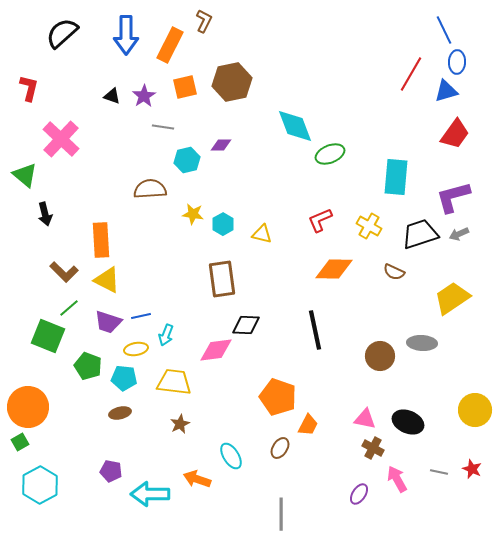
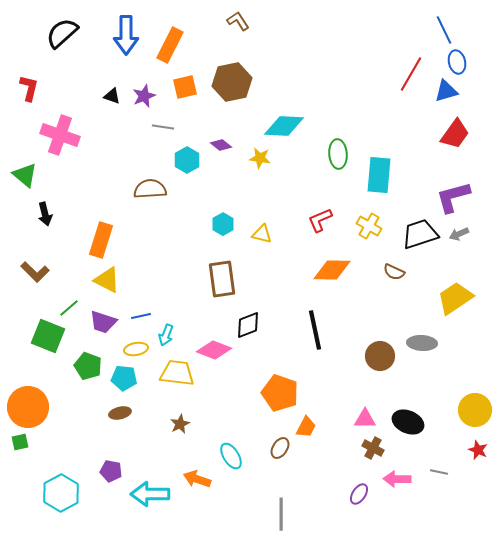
brown L-shape at (204, 21): moved 34 px right; rotated 60 degrees counterclockwise
blue ellipse at (457, 62): rotated 15 degrees counterclockwise
purple star at (144, 96): rotated 10 degrees clockwise
cyan diamond at (295, 126): moved 11 px left; rotated 66 degrees counterclockwise
pink cross at (61, 139): moved 1 px left, 4 px up; rotated 24 degrees counterclockwise
purple diamond at (221, 145): rotated 40 degrees clockwise
green ellipse at (330, 154): moved 8 px right; rotated 72 degrees counterclockwise
cyan hexagon at (187, 160): rotated 15 degrees counterclockwise
cyan rectangle at (396, 177): moved 17 px left, 2 px up
yellow star at (193, 214): moved 67 px right, 56 px up
orange rectangle at (101, 240): rotated 20 degrees clockwise
orange diamond at (334, 269): moved 2 px left, 1 px down
brown L-shape at (64, 272): moved 29 px left
yellow trapezoid at (452, 298): moved 3 px right
purple trapezoid at (108, 322): moved 5 px left
black diamond at (246, 325): moved 2 px right; rotated 24 degrees counterclockwise
pink diamond at (216, 350): moved 2 px left; rotated 28 degrees clockwise
yellow trapezoid at (174, 382): moved 3 px right, 9 px up
orange pentagon at (278, 397): moved 2 px right, 4 px up
pink triangle at (365, 419): rotated 10 degrees counterclockwise
orange trapezoid at (308, 425): moved 2 px left, 2 px down
green square at (20, 442): rotated 18 degrees clockwise
red star at (472, 469): moved 6 px right, 19 px up
pink arrow at (397, 479): rotated 60 degrees counterclockwise
cyan hexagon at (40, 485): moved 21 px right, 8 px down
